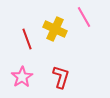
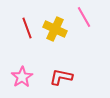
red line: moved 11 px up
red L-shape: rotated 95 degrees counterclockwise
